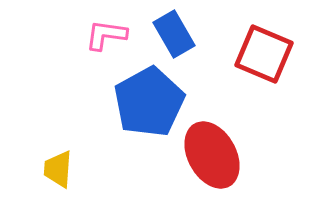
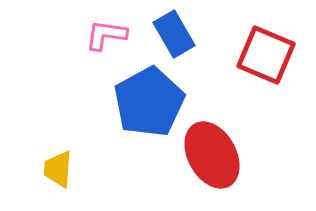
red square: moved 2 px right, 1 px down
